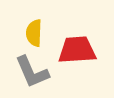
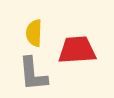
gray L-shape: moved 1 px right, 2 px down; rotated 18 degrees clockwise
